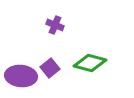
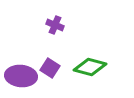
green diamond: moved 4 px down
purple square: rotated 18 degrees counterclockwise
